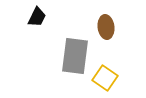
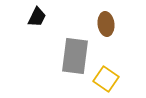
brown ellipse: moved 3 px up
yellow square: moved 1 px right, 1 px down
